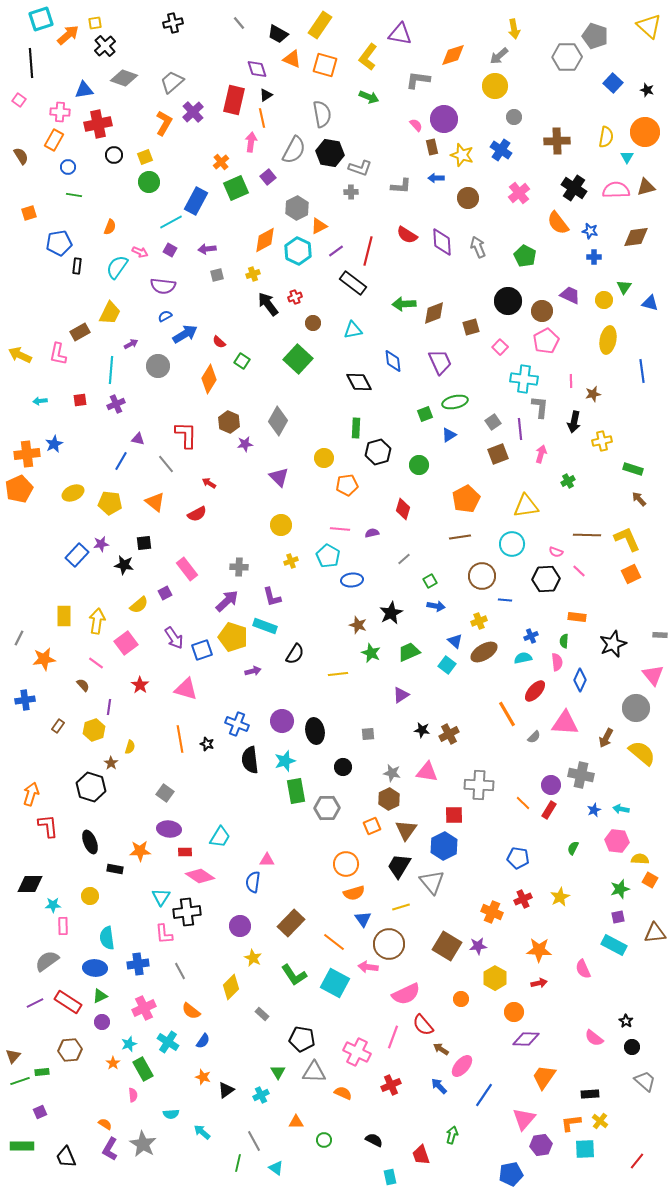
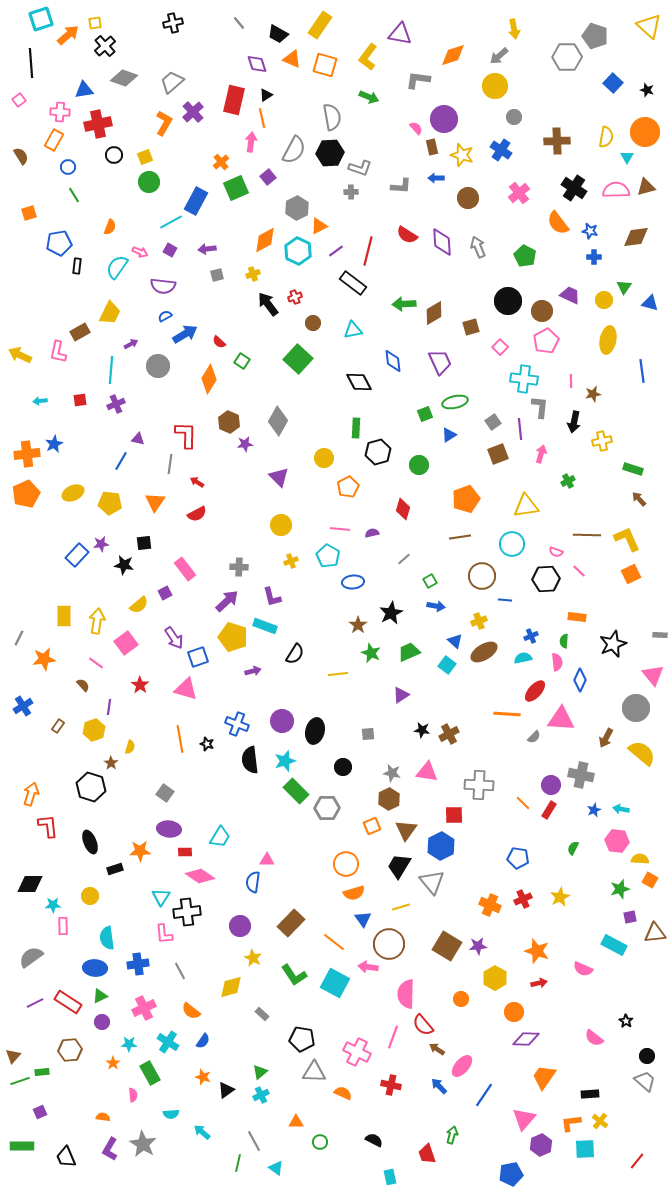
purple diamond at (257, 69): moved 5 px up
pink square at (19, 100): rotated 16 degrees clockwise
gray semicircle at (322, 114): moved 10 px right, 3 px down
pink semicircle at (416, 125): moved 3 px down
black hexagon at (330, 153): rotated 12 degrees counterclockwise
green line at (74, 195): rotated 49 degrees clockwise
brown diamond at (434, 313): rotated 10 degrees counterclockwise
pink L-shape at (58, 354): moved 2 px up
gray line at (166, 464): moved 4 px right; rotated 48 degrees clockwise
red arrow at (209, 483): moved 12 px left, 1 px up
orange pentagon at (347, 485): moved 1 px right, 2 px down; rotated 20 degrees counterclockwise
orange pentagon at (19, 489): moved 7 px right, 5 px down
orange pentagon at (466, 499): rotated 8 degrees clockwise
orange triangle at (155, 502): rotated 25 degrees clockwise
pink rectangle at (187, 569): moved 2 px left
blue ellipse at (352, 580): moved 1 px right, 2 px down
brown star at (358, 625): rotated 18 degrees clockwise
blue square at (202, 650): moved 4 px left, 7 px down
blue cross at (25, 700): moved 2 px left, 6 px down; rotated 24 degrees counterclockwise
orange line at (507, 714): rotated 56 degrees counterclockwise
pink triangle at (565, 723): moved 4 px left, 4 px up
black ellipse at (315, 731): rotated 25 degrees clockwise
green rectangle at (296, 791): rotated 35 degrees counterclockwise
blue hexagon at (444, 846): moved 3 px left
black rectangle at (115, 869): rotated 28 degrees counterclockwise
orange cross at (492, 912): moved 2 px left, 7 px up
purple square at (618, 917): moved 12 px right
orange star at (539, 950): moved 2 px left, 1 px down; rotated 15 degrees clockwise
gray semicircle at (47, 961): moved 16 px left, 4 px up
pink semicircle at (583, 969): rotated 42 degrees counterclockwise
yellow diamond at (231, 987): rotated 30 degrees clockwise
pink semicircle at (406, 994): rotated 116 degrees clockwise
cyan star at (129, 1044): rotated 21 degrees clockwise
black circle at (632, 1047): moved 15 px right, 9 px down
brown arrow at (441, 1049): moved 4 px left
green rectangle at (143, 1069): moved 7 px right, 4 px down
green triangle at (278, 1072): moved 18 px left; rotated 21 degrees clockwise
red cross at (391, 1085): rotated 36 degrees clockwise
orange semicircle at (105, 1124): moved 2 px left, 7 px up; rotated 24 degrees counterclockwise
green circle at (324, 1140): moved 4 px left, 2 px down
purple hexagon at (541, 1145): rotated 15 degrees counterclockwise
red trapezoid at (421, 1155): moved 6 px right, 1 px up
